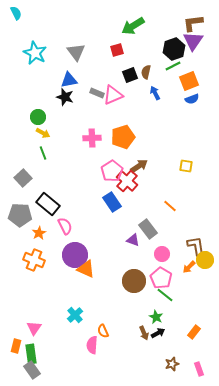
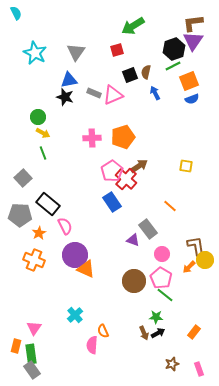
gray triangle at (76, 52): rotated 12 degrees clockwise
gray rectangle at (97, 93): moved 3 px left
red cross at (127, 181): moved 1 px left, 2 px up
green star at (156, 317): rotated 24 degrees counterclockwise
